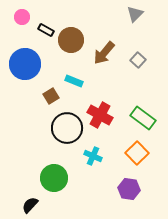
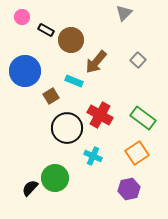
gray triangle: moved 11 px left, 1 px up
brown arrow: moved 8 px left, 9 px down
blue circle: moved 7 px down
orange square: rotated 10 degrees clockwise
green circle: moved 1 px right
purple hexagon: rotated 20 degrees counterclockwise
black semicircle: moved 17 px up
